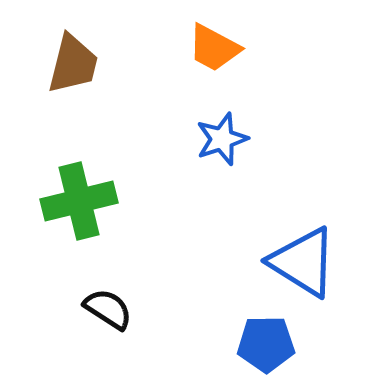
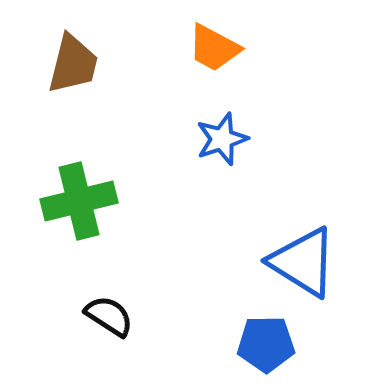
black semicircle: moved 1 px right, 7 px down
